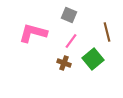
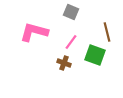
gray square: moved 2 px right, 3 px up
pink L-shape: moved 1 px right, 1 px up
pink line: moved 1 px down
green square: moved 2 px right, 4 px up; rotated 30 degrees counterclockwise
